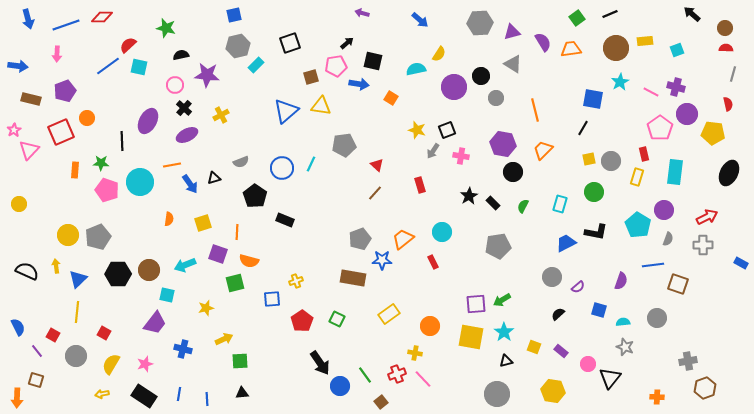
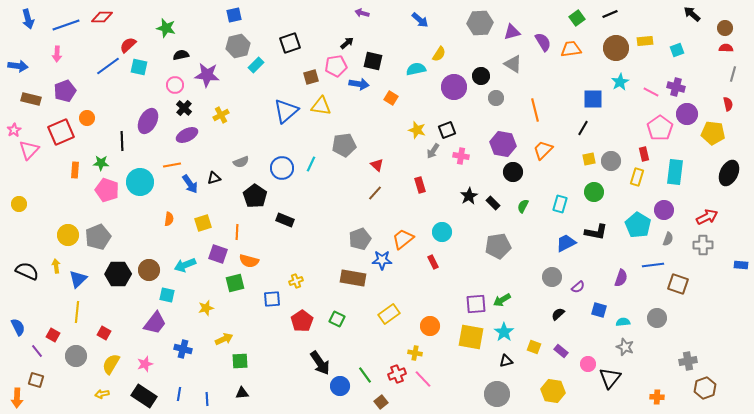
blue square at (593, 99): rotated 10 degrees counterclockwise
blue rectangle at (741, 263): moved 2 px down; rotated 24 degrees counterclockwise
purple semicircle at (621, 281): moved 3 px up
